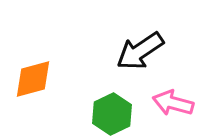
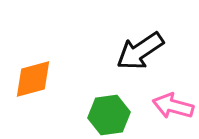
pink arrow: moved 3 px down
green hexagon: moved 3 px left, 1 px down; rotated 18 degrees clockwise
